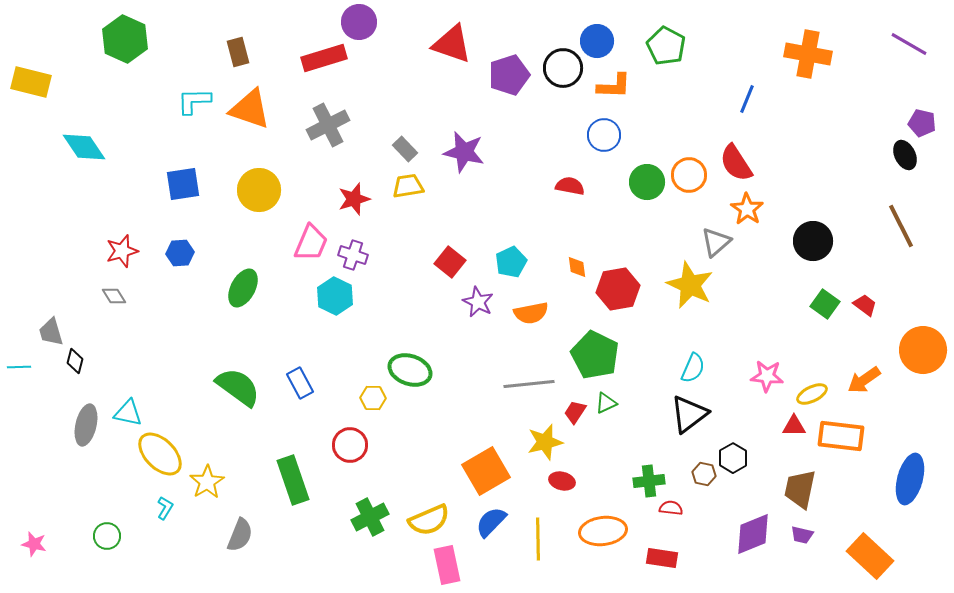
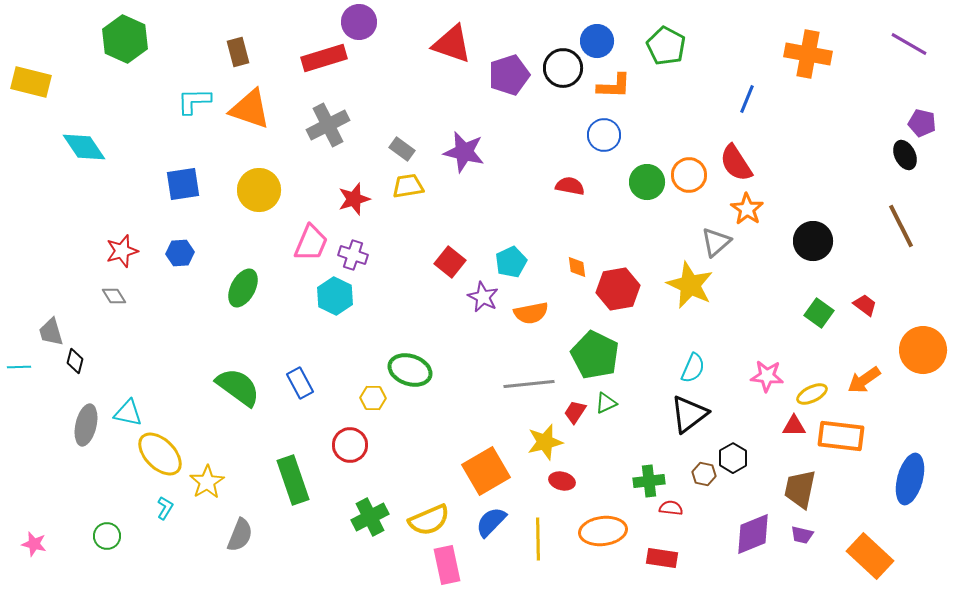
gray rectangle at (405, 149): moved 3 px left; rotated 10 degrees counterclockwise
purple star at (478, 302): moved 5 px right, 5 px up
green square at (825, 304): moved 6 px left, 9 px down
